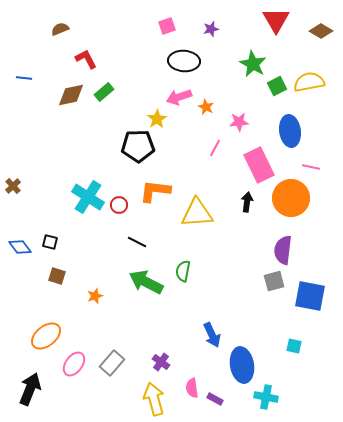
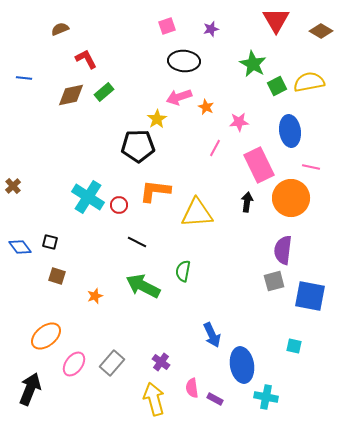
green arrow at (146, 282): moved 3 px left, 4 px down
